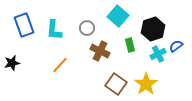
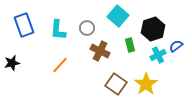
cyan L-shape: moved 4 px right
cyan cross: moved 1 px down
